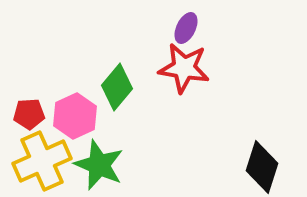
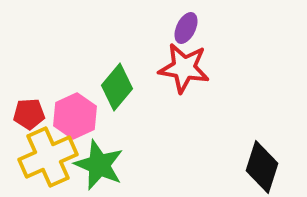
yellow cross: moved 6 px right, 4 px up
